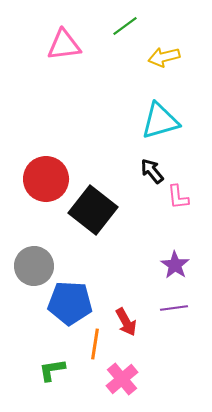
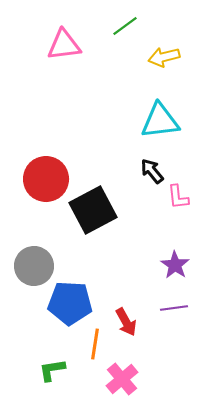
cyan triangle: rotated 9 degrees clockwise
black square: rotated 24 degrees clockwise
